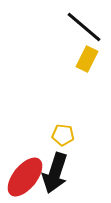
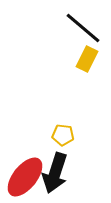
black line: moved 1 px left, 1 px down
